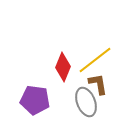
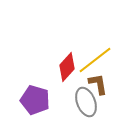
red diamond: moved 4 px right; rotated 20 degrees clockwise
purple pentagon: rotated 8 degrees clockwise
